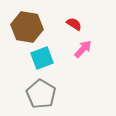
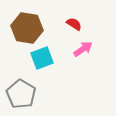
brown hexagon: moved 1 px down
pink arrow: rotated 12 degrees clockwise
gray pentagon: moved 20 px left
